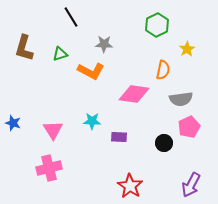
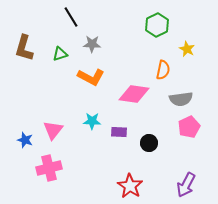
gray star: moved 12 px left
yellow star: rotated 14 degrees counterclockwise
orange L-shape: moved 6 px down
blue star: moved 12 px right, 17 px down
pink triangle: rotated 10 degrees clockwise
purple rectangle: moved 5 px up
black circle: moved 15 px left
purple arrow: moved 5 px left
